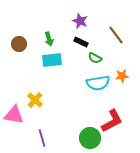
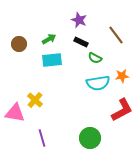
purple star: moved 1 px left, 1 px up
green arrow: rotated 104 degrees counterclockwise
pink triangle: moved 1 px right, 2 px up
red L-shape: moved 10 px right, 11 px up
